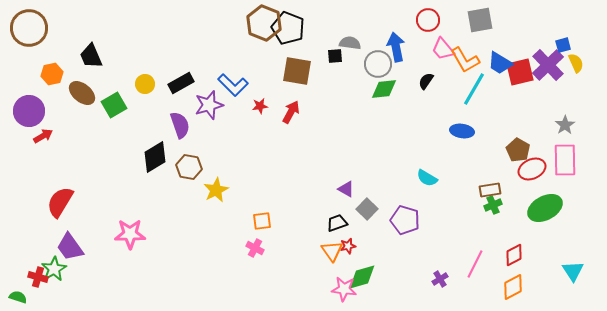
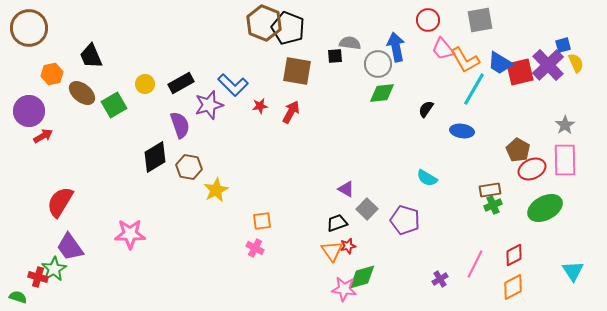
black semicircle at (426, 81): moved 28 px down
green diamond at (384, 89): moved 2 px left, 4 px down
